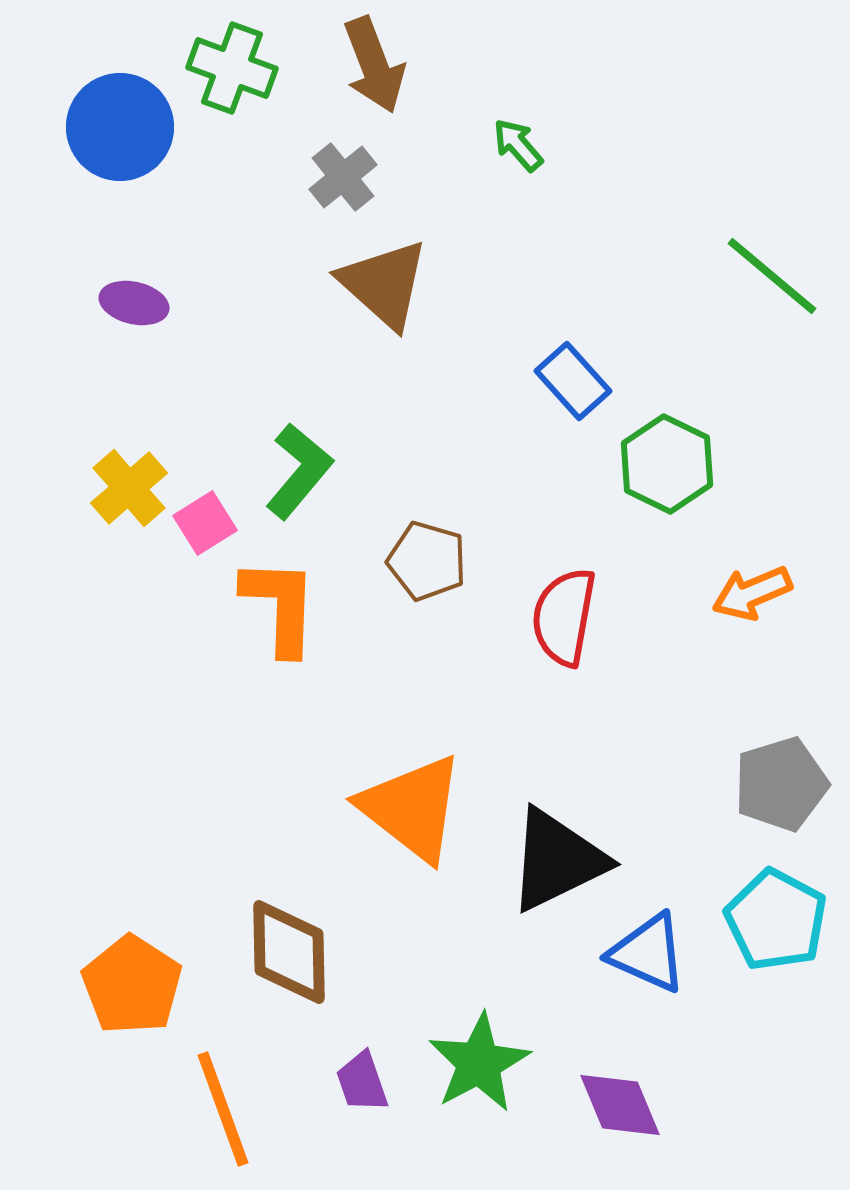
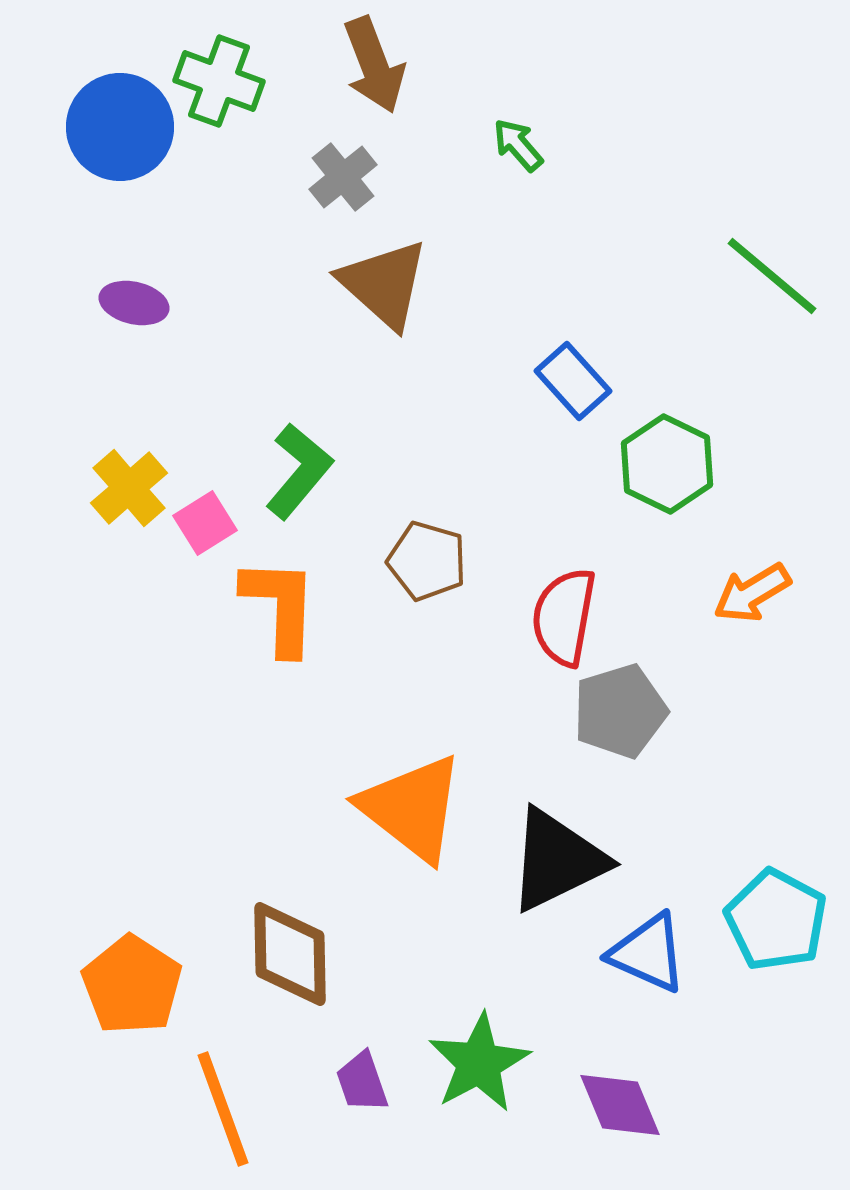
green cross: moved 13 px left, 13 px down
orange arrow: rotated 8 degrees counterclockwise
gray pentagon: moved 161 px left, 73 px up
brown diamond: moved 1 px right, 2 px down
